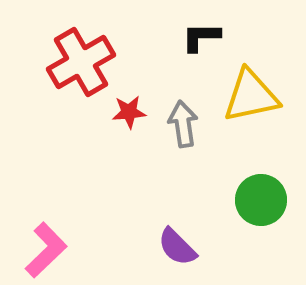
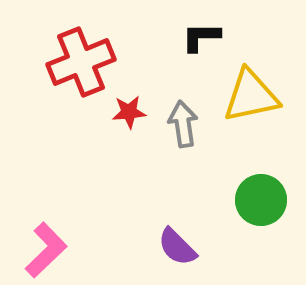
red cross: rotated 8 degrees clockwise
